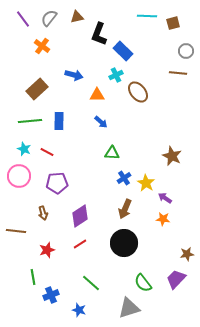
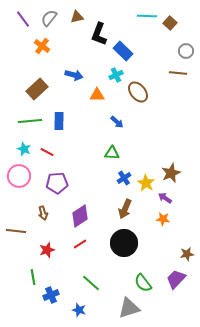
brown square at (173, 23): moved 3 px left; rotated 32 degrees counterclockwise
blue arrow at (101, 122): moved 16 px right
brown star at (172, 156): moved 1 px left, 17 px down; rotated 24 degrees clockwise
